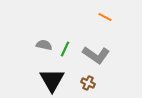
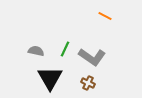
orange line: moved 1 px up
gray semicircle: moved 8 px left, 6 px down
gray L-shape: moved 4 px left, 2 px down
black triangle: moved 2 px left, 2 px up
